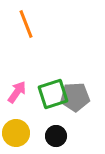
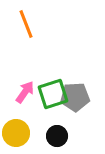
pink arrow: moved 8 px right
black circle: moved 1 px right
